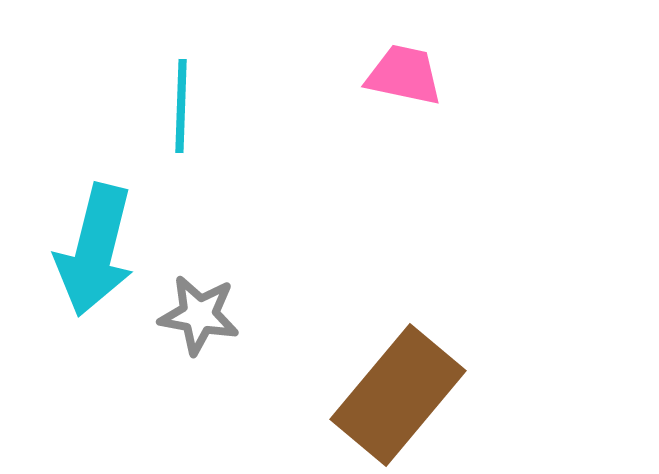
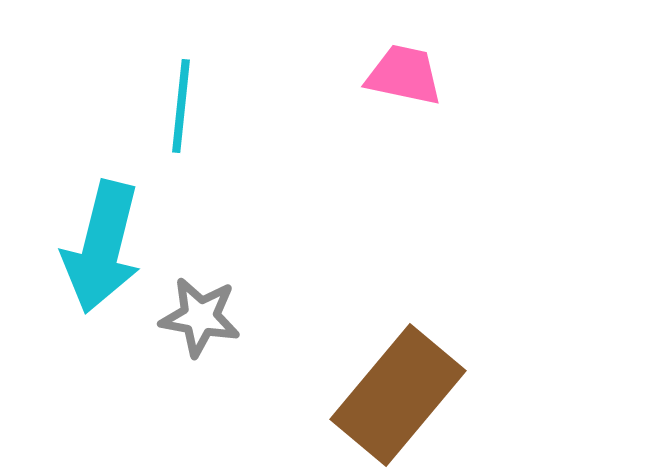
cyan line: rotated 4 degrees clockwise
cyan arrow: moved 7 px right, 3 px up
gray star: moved 1 px right, 2 px down
